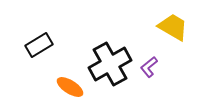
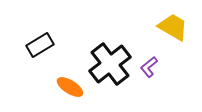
black rectangle: moved 1 px right
black cross: rotated 9 degrees counterclockwise
